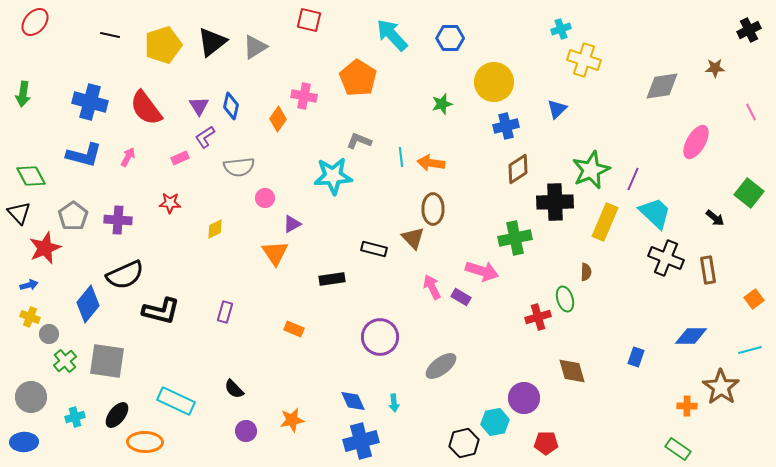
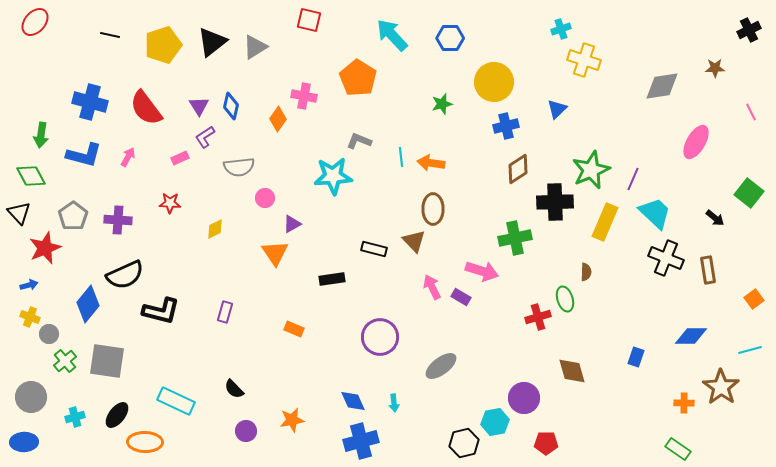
green arrow at (23, 94): moved 18 px right, 41 px down
brown triangle at (413, 238): moved 1 px right, 3 px down
orange cross at (687, 406): moved 3 px left, 3 px up
